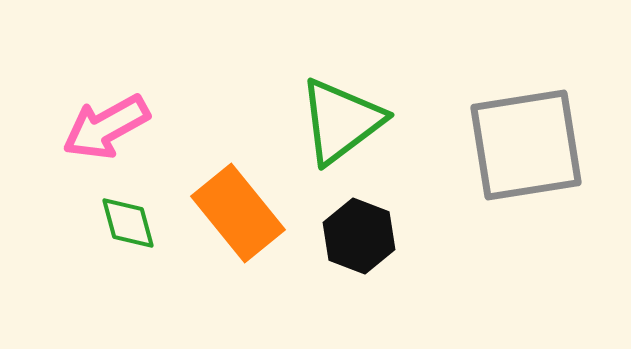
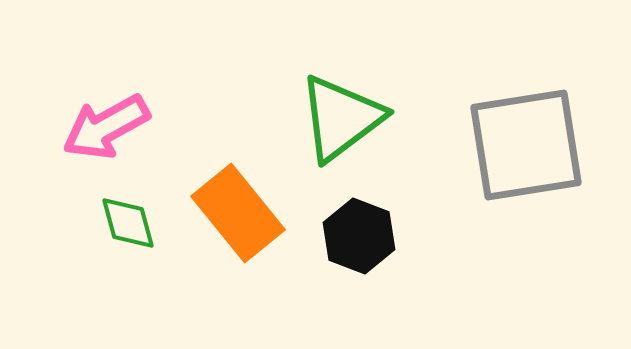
green triangle: moved 3 px up
